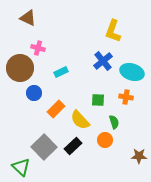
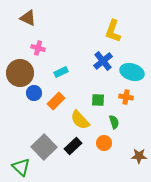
brown circle: moved 5 px down
orange rectangle: moved 8 px up
orange circle: moved 1 px left, 3 px down
